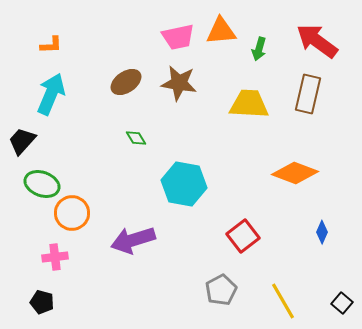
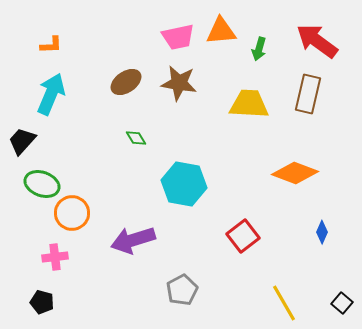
gray pentagon: moved 39 px left
yellow line: moved 1 px right, 2 px down
